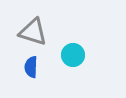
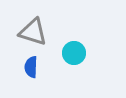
cyan circle: moved 1 px right, 2 px up
